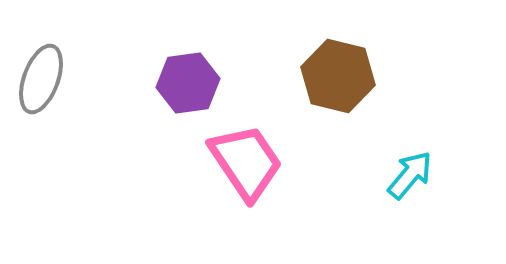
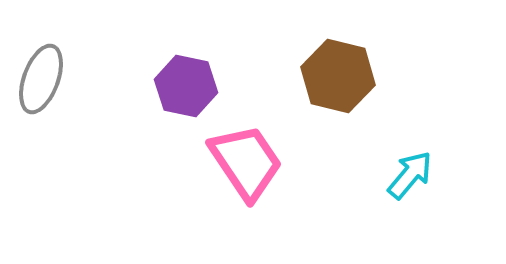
purple hexagon: moved 2 px left, 3 px down; rotated 20 degrees clockwise
